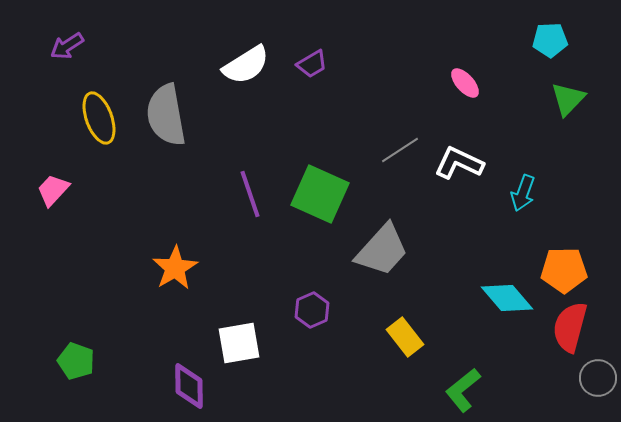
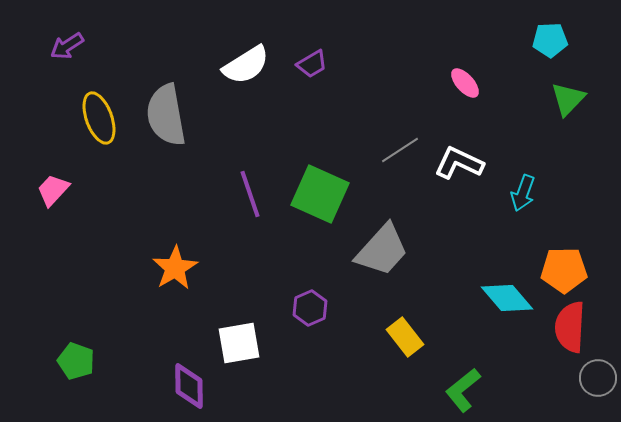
purple hexagon: moved 2 px left, 2 px up
red semicircle: rotated 12 degrees counterclockwise
